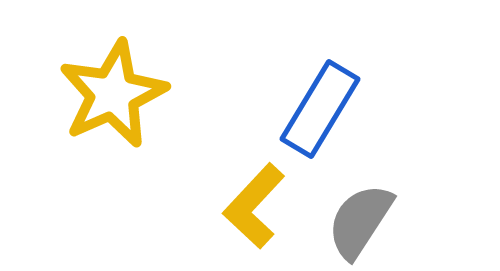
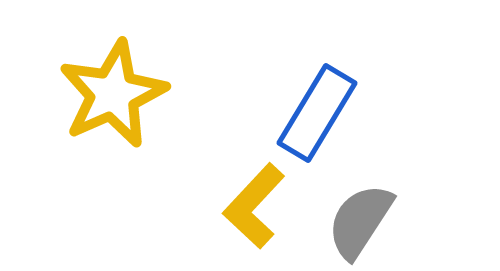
blue rectangle: moved 3 px left, 4 px down
